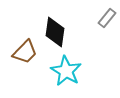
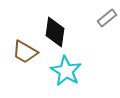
gray rectangle: rotated 12 degrees clockwise
brown trapezoid: rotated 76 degrees clockwise
